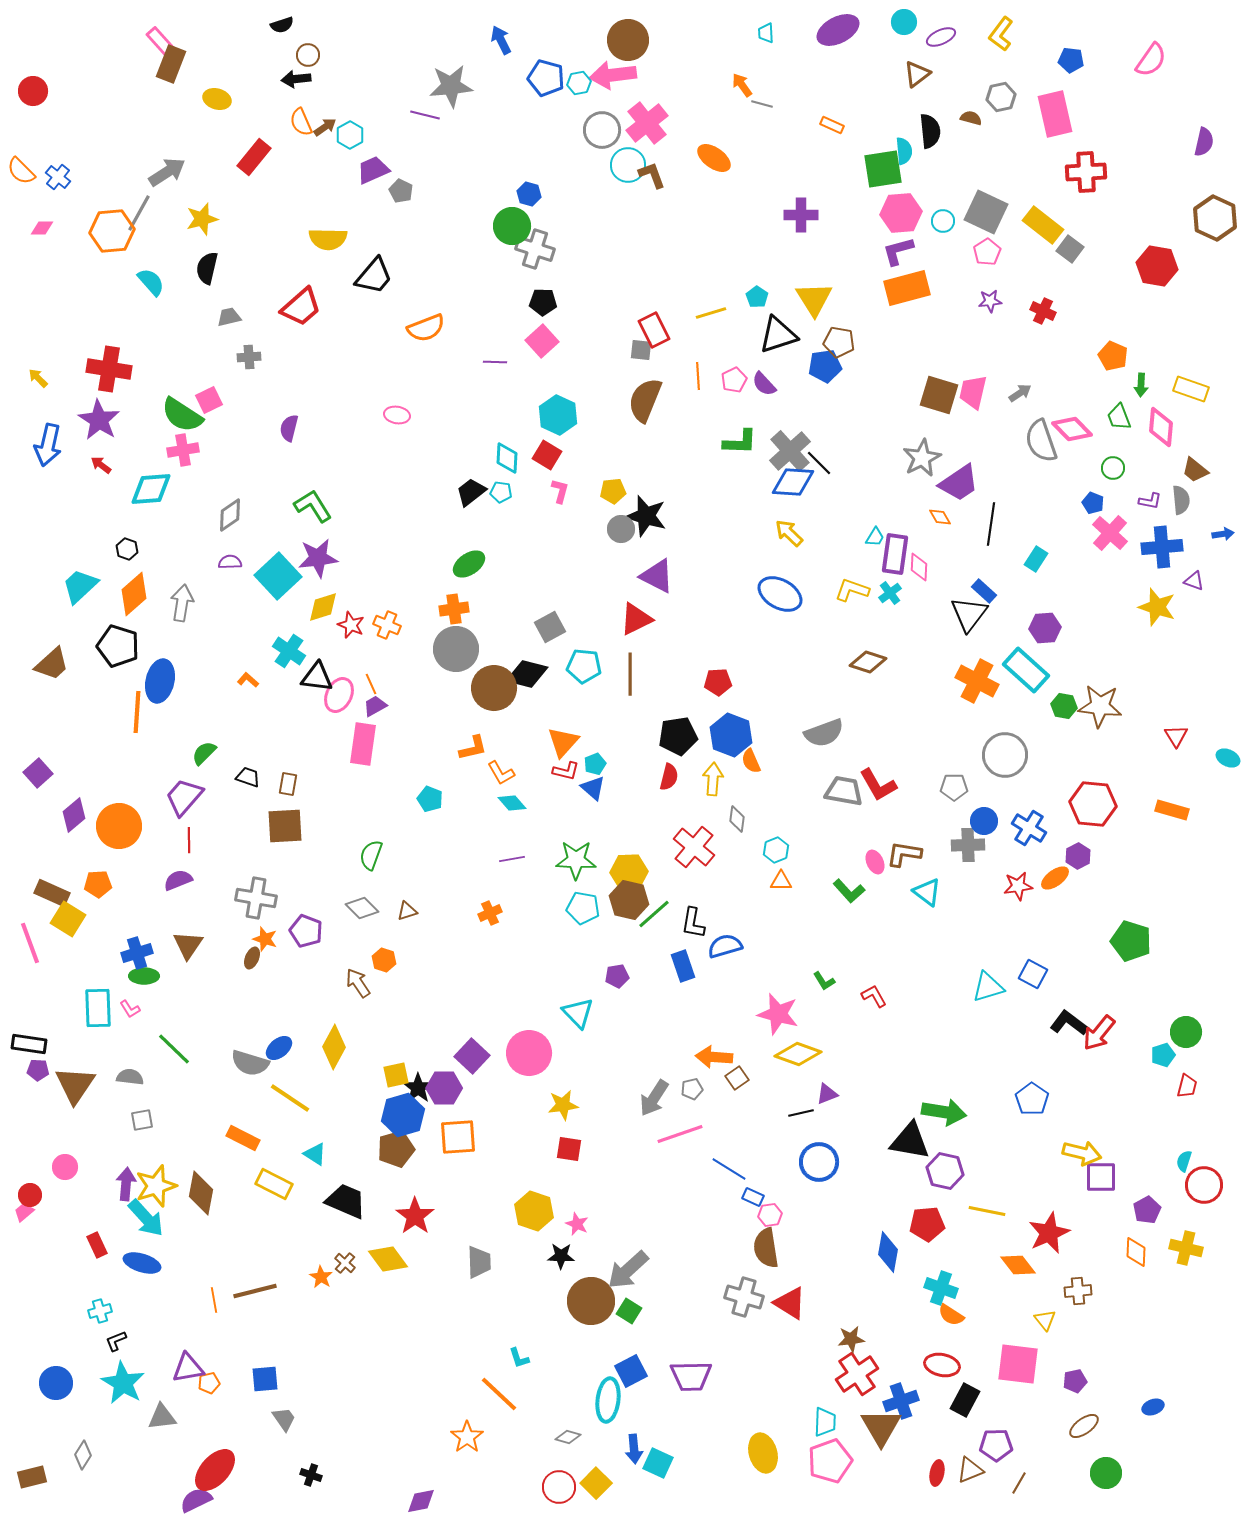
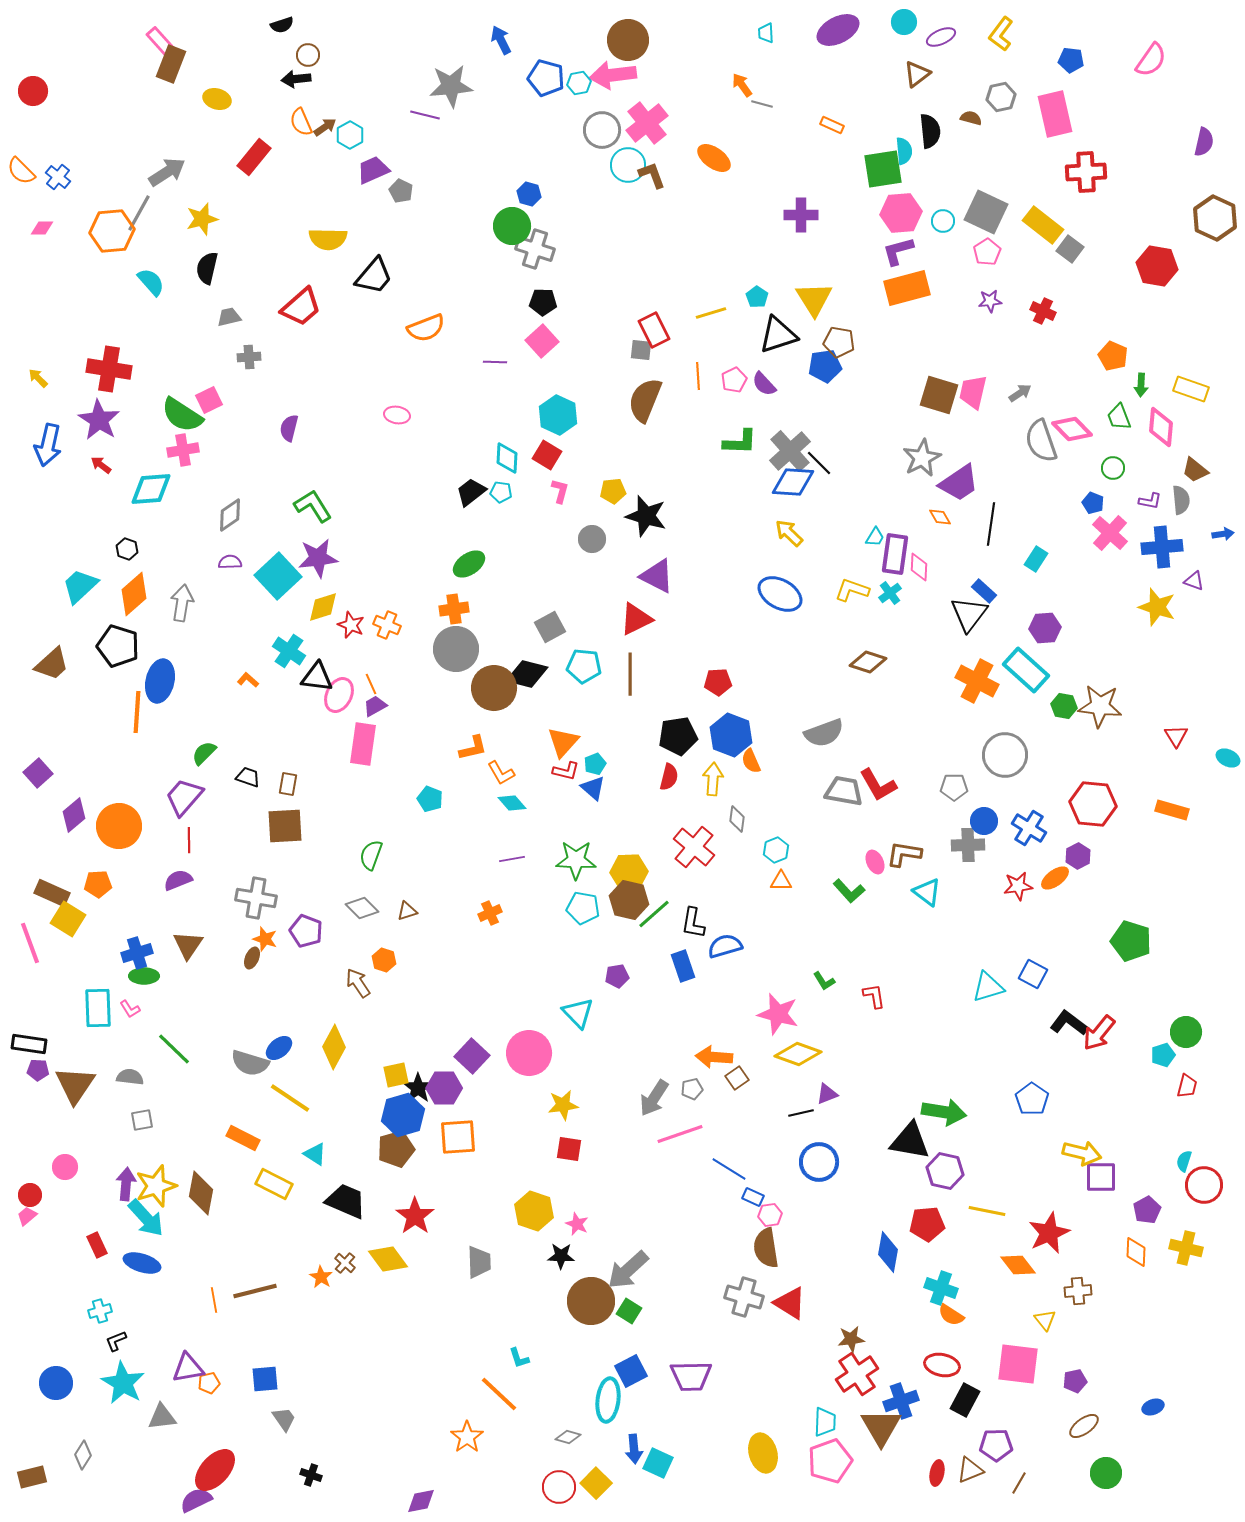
gray circle at (621, 529): moved 29 px left, 10 px down
red L-shape at (874, 996): rotated 20 degrees clockwise
pink trapezoid at (24, 1212): moved 3 px right, 4 px down
